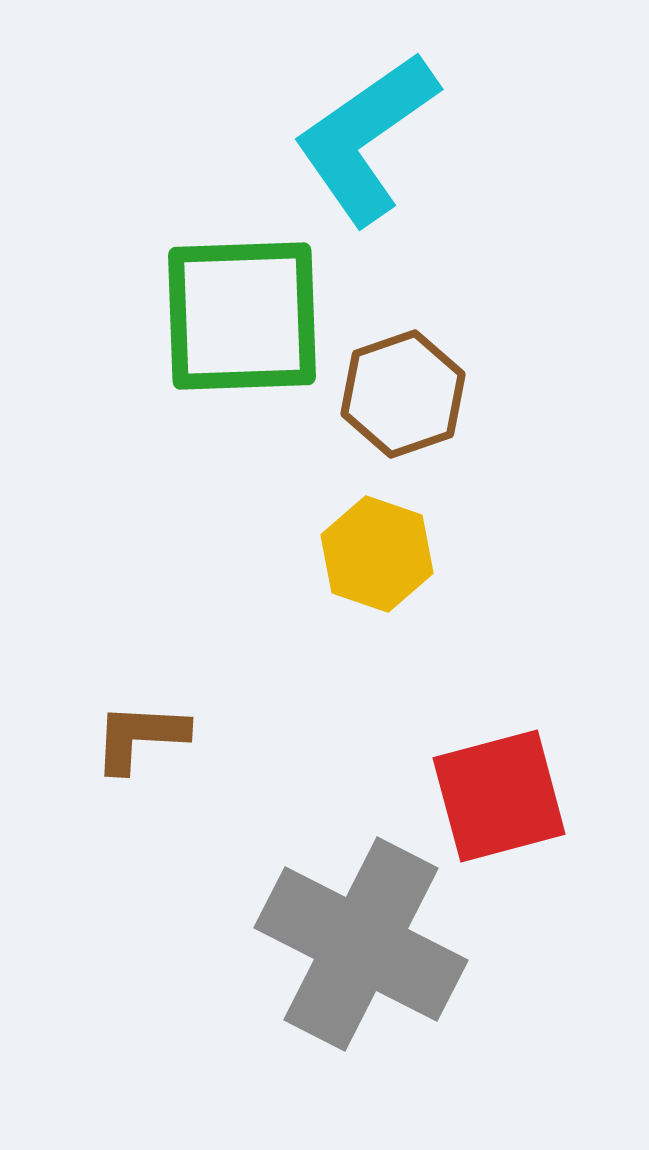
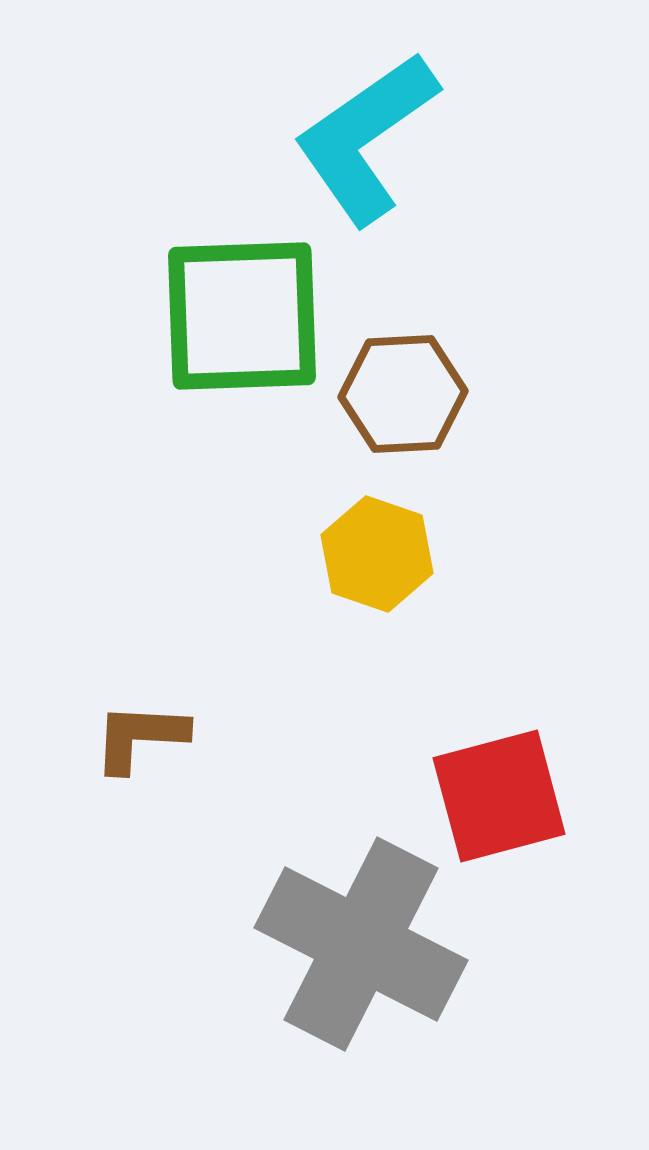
brown hexagon: rotated 16 degrees clockwise
